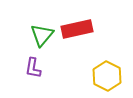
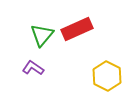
red rectangle: rotated 12 degrees counterclockwise
purple L-shape: rotated 115 degrees clockwise
